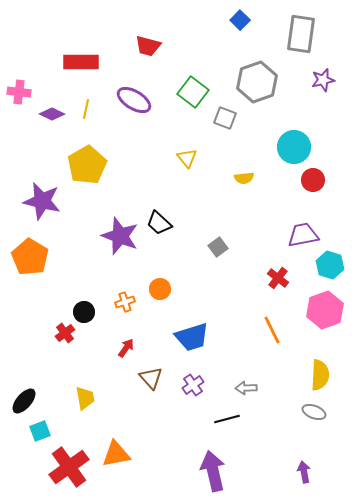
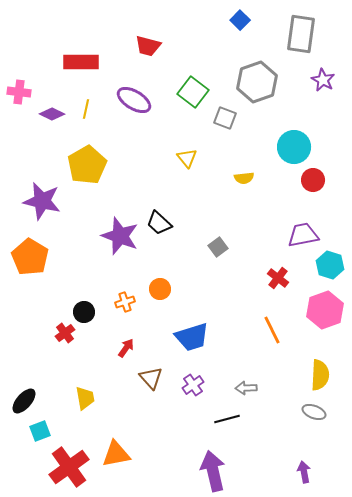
purple star at (323, 80): rotated 30 degrees counterclockwise
